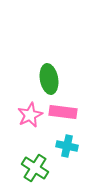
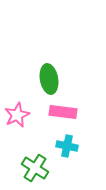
pink star: moved 13 px left
